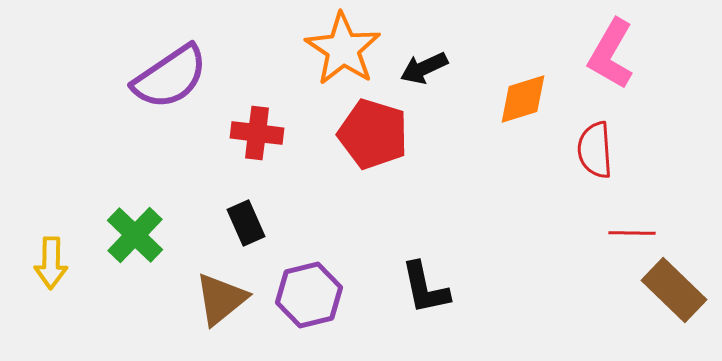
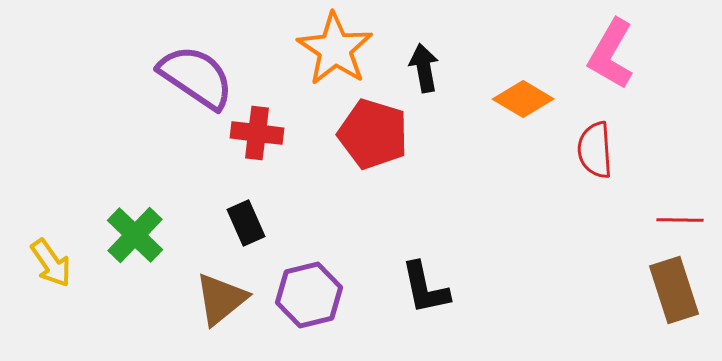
orange star: moved 8 px left
black arrow: rotated 105 degrees clockwise
purple semicircle: moved 26 px right; rotated 112 degrees counterclockwise
orange diamond: rotated 48 degrees clockwise
red line: moved 48 px right, 13 px up
yellow arrow: rotated 36 degrees counterclockwise
brown rectangle: rotated 28 degrees clockwise
